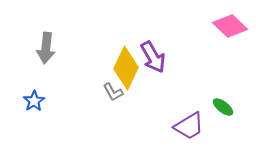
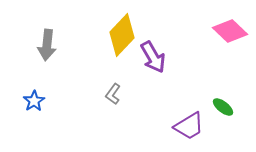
pink diamond: moved 5 px down
gray arrow: moved 1 px right, 3 px up
yellow diamond: moved 4 px left, 33 px up; rotated 18 degrees clockwise
gray L-shape: moved 2 px down; rotated 65 degrees clockwise
